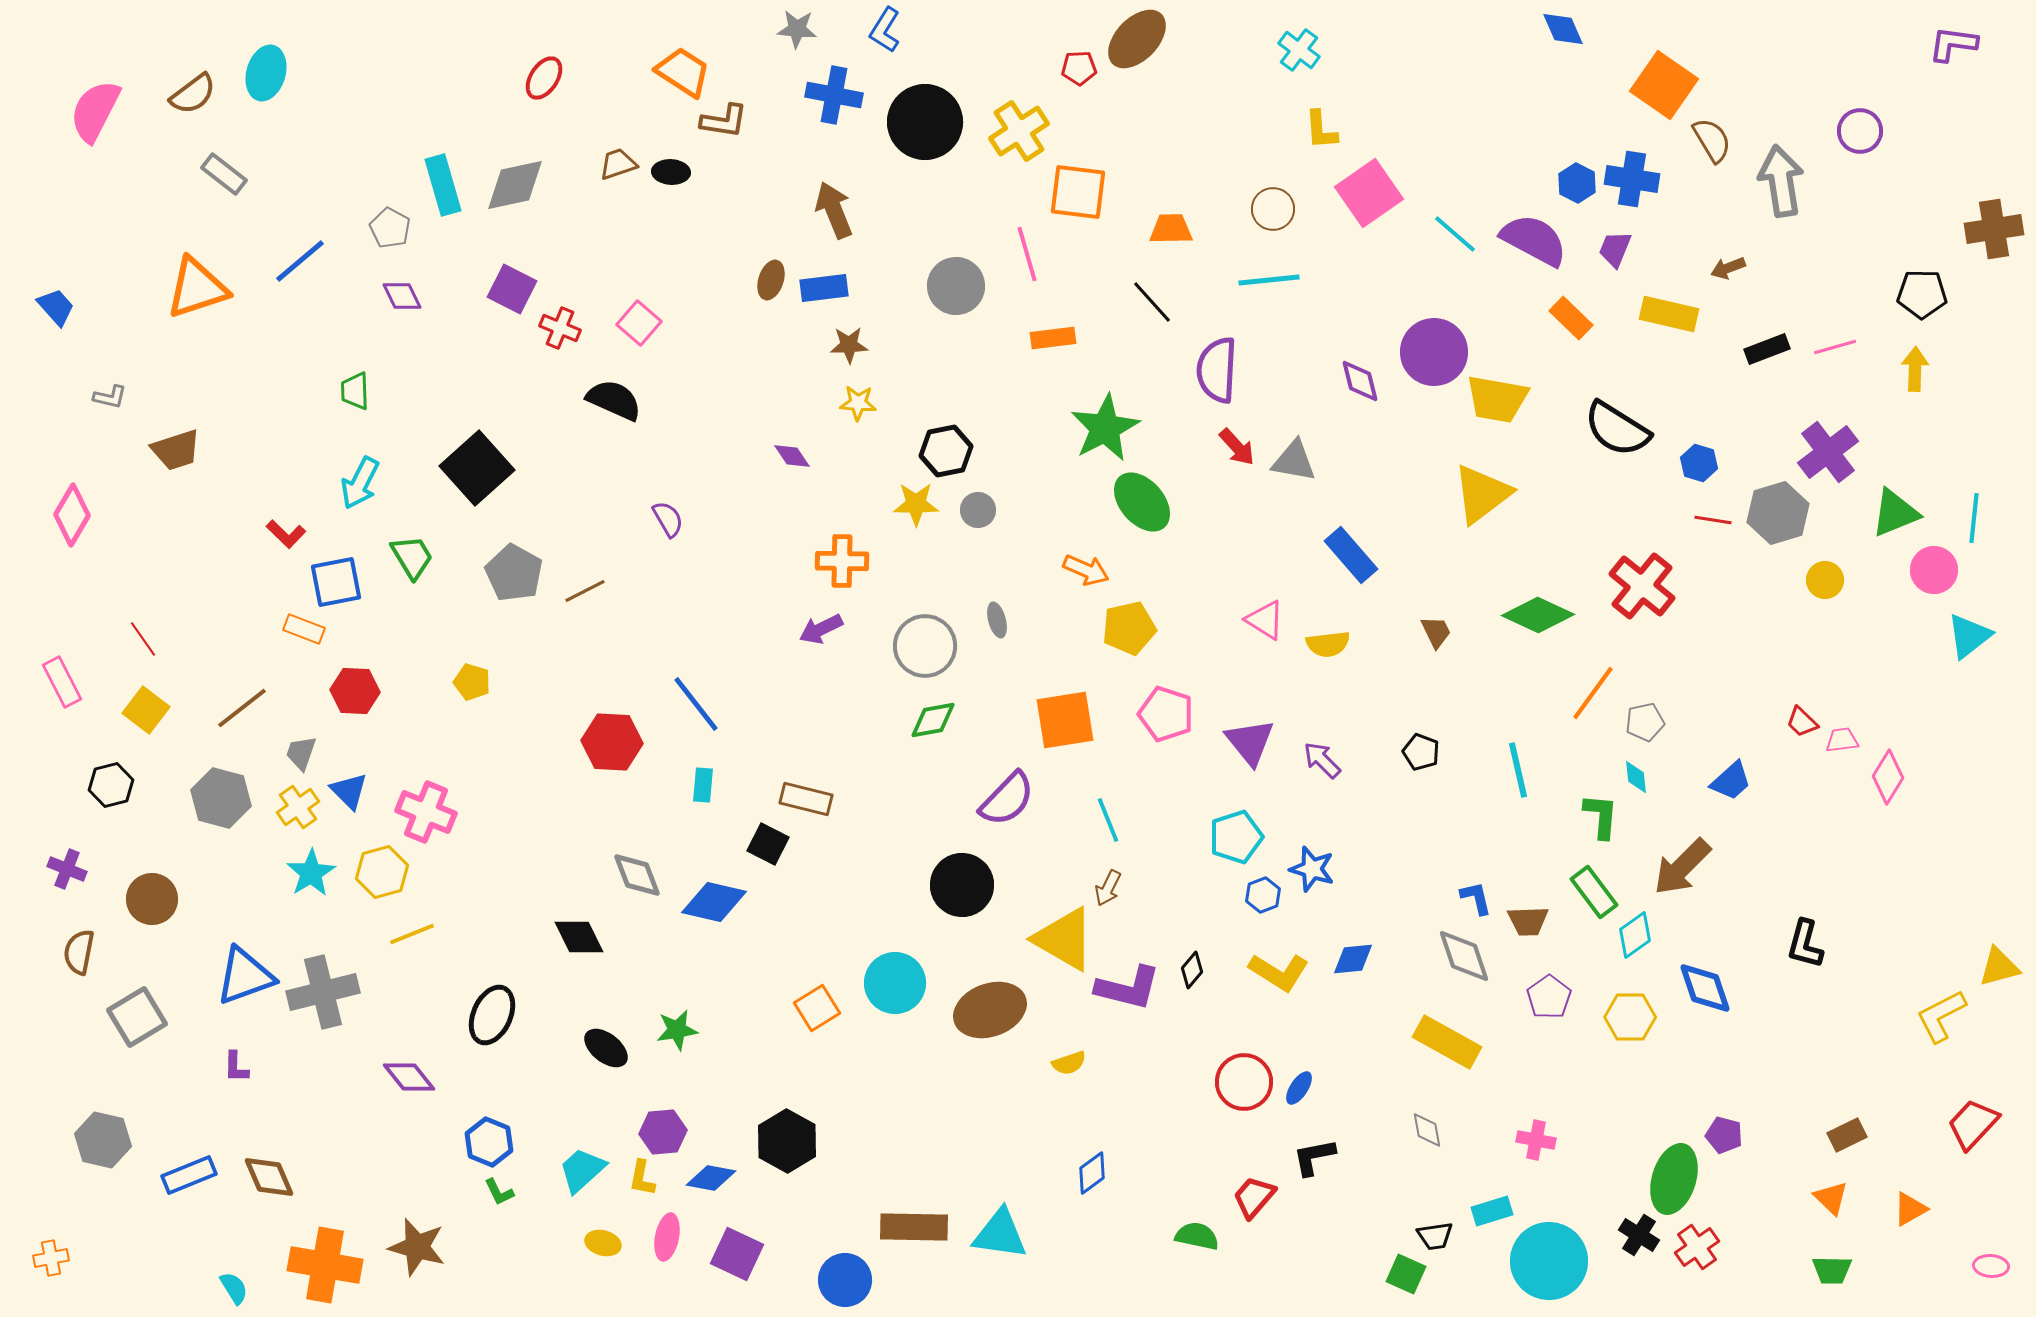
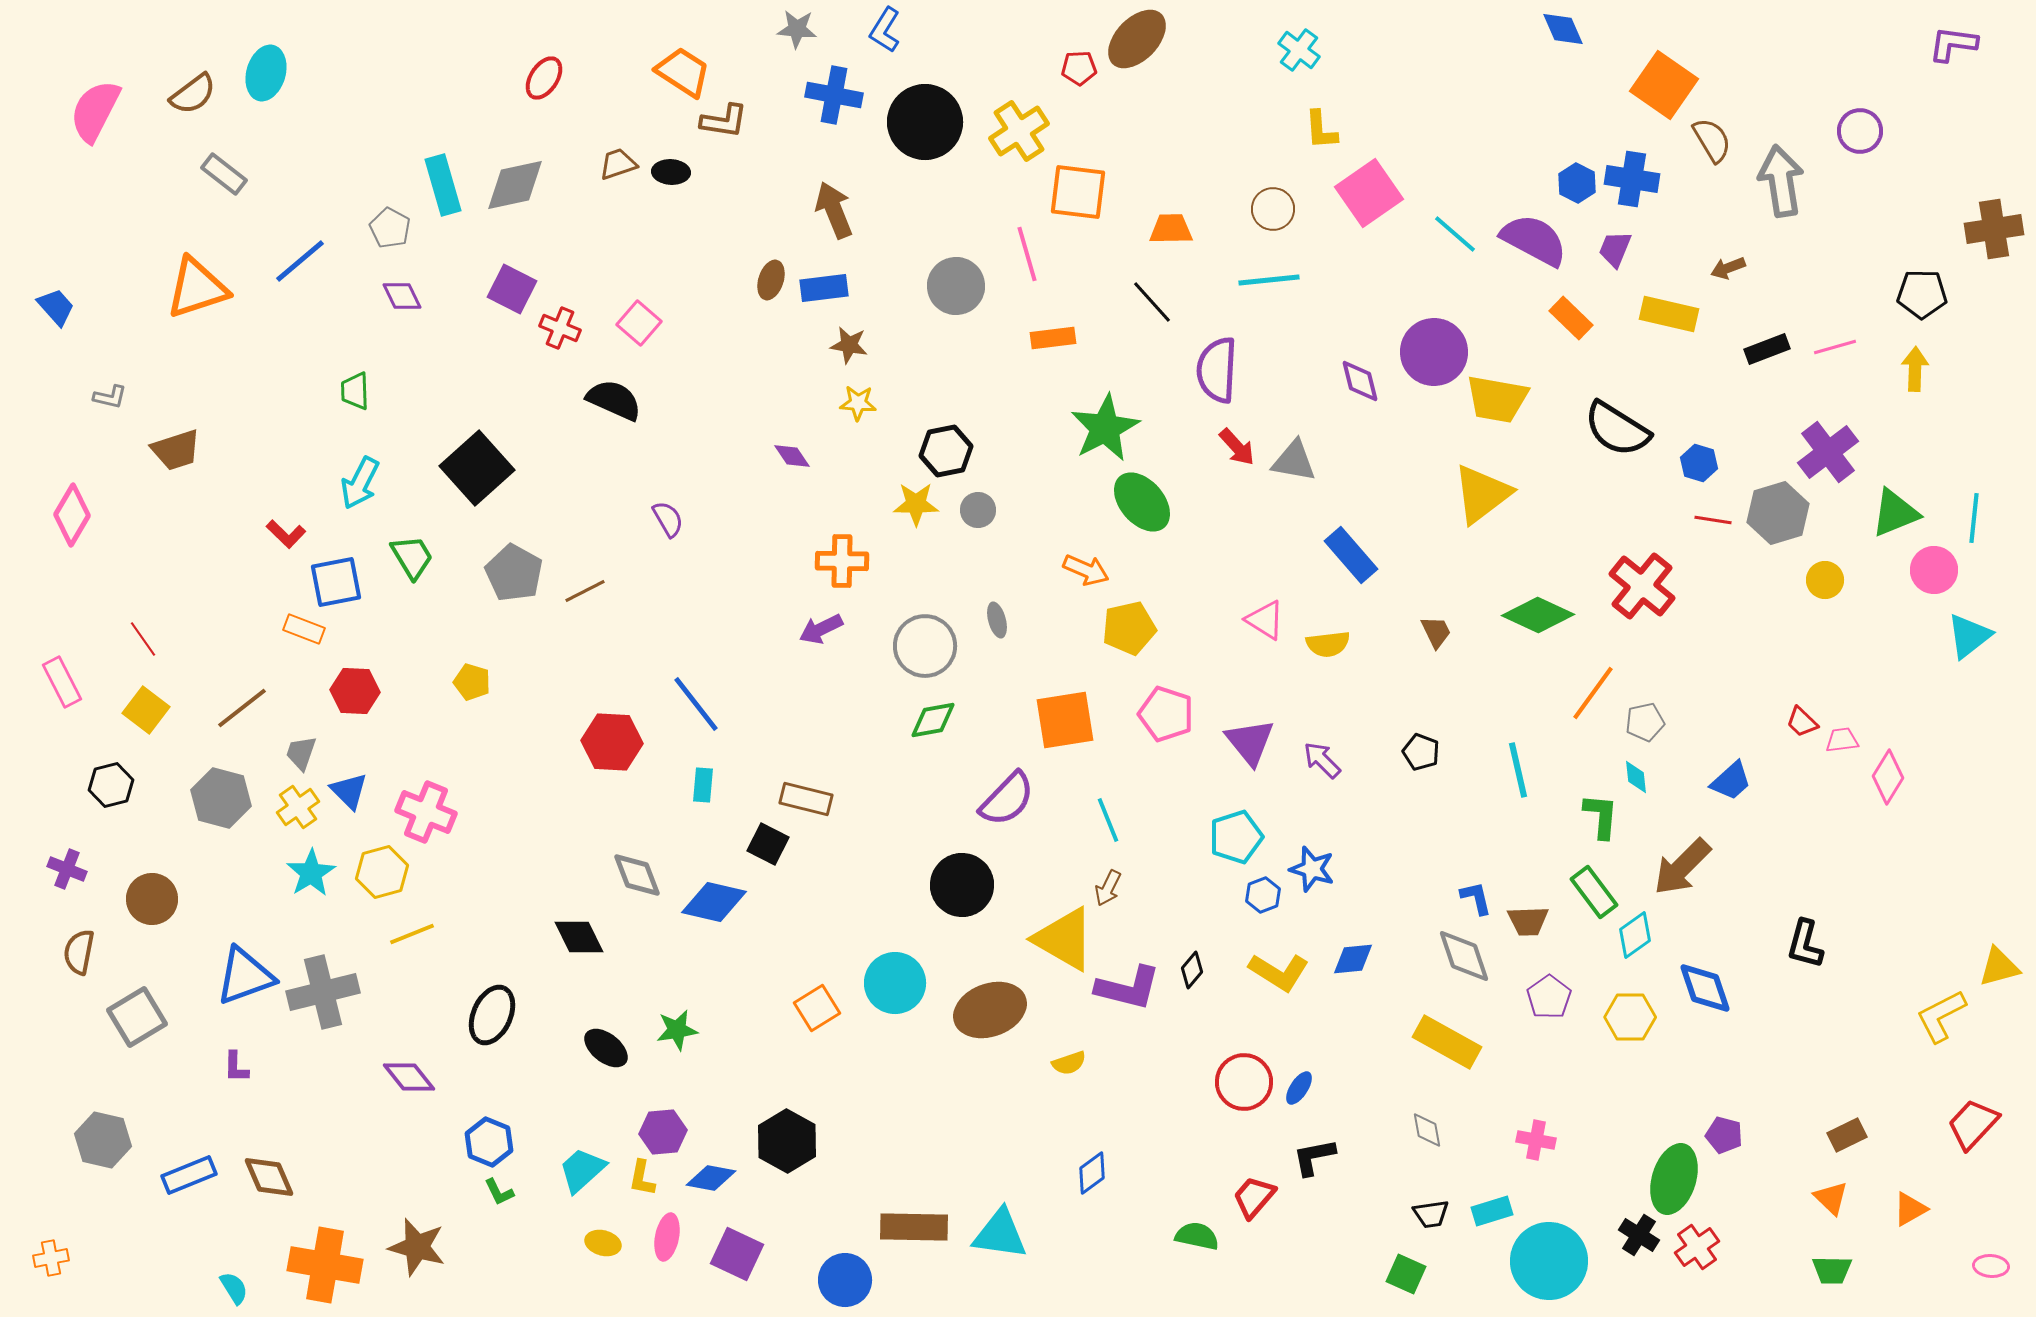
brown star at (849, 345): rotated 12 degrees clockwise
black trapezoid at (1435, 1236): moved 4 px left, 22 px up
